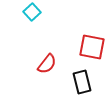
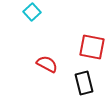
red semicircle: rotated 100 degrees counterclockwise
black rectangle: moved 2 px right, 1 px down
